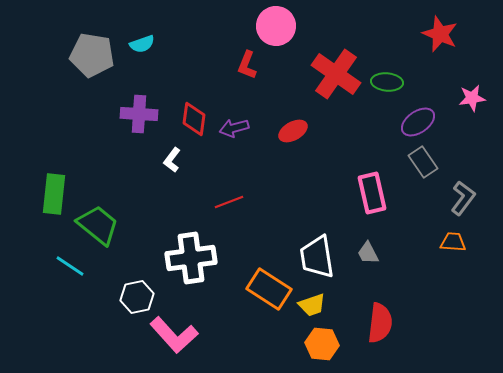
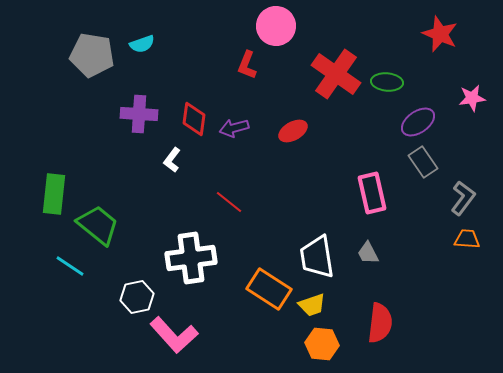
red line: rotated 60 degrees clockwise
orange trapezoid: moved 14 px right, 3 px up
